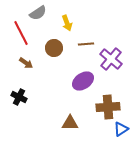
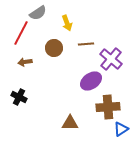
red line: rotated 55 degrees clockwise
brown arrow: moved 1 px left, 1 px up; rotated 136 degrees clockwise
purple ellipse: moved 8 px right
